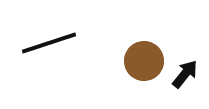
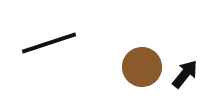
brown circle: moved 2 px left, 6 px down
